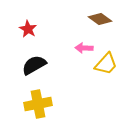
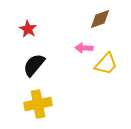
brown diamond: rotated 55 degrees counterclockwise
black semicircle: rotated 20 degrees counterclockwise
